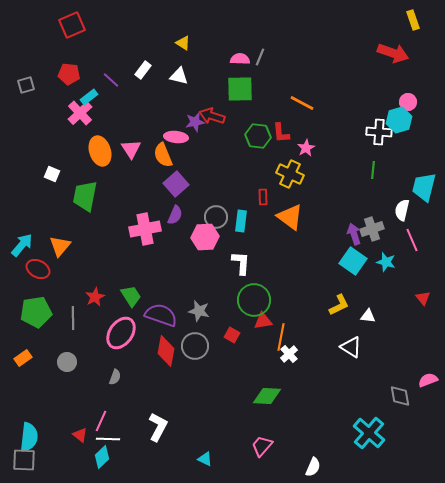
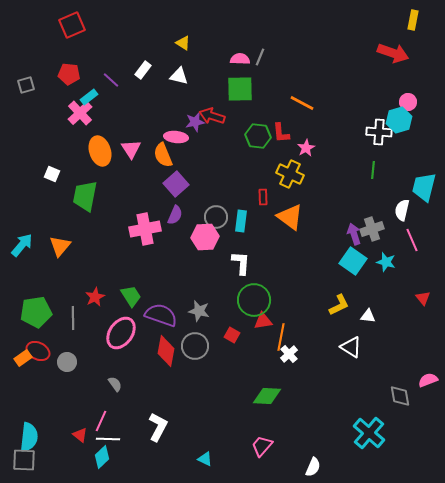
yellow rectangle at (413, 20): rotated 30 degrees clockwise
red ellipse at (38, 269): moved 82 px down
gray semicircle at (115, 377): moved 7 px down; rotated 56 degrees counterclockwise
